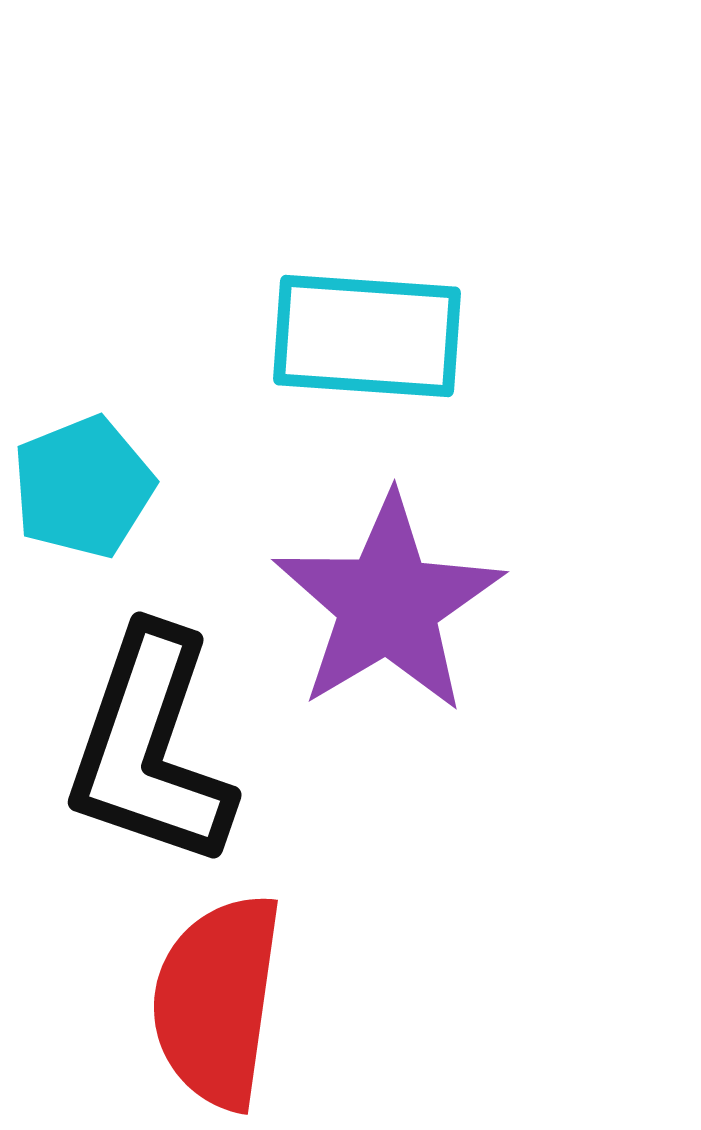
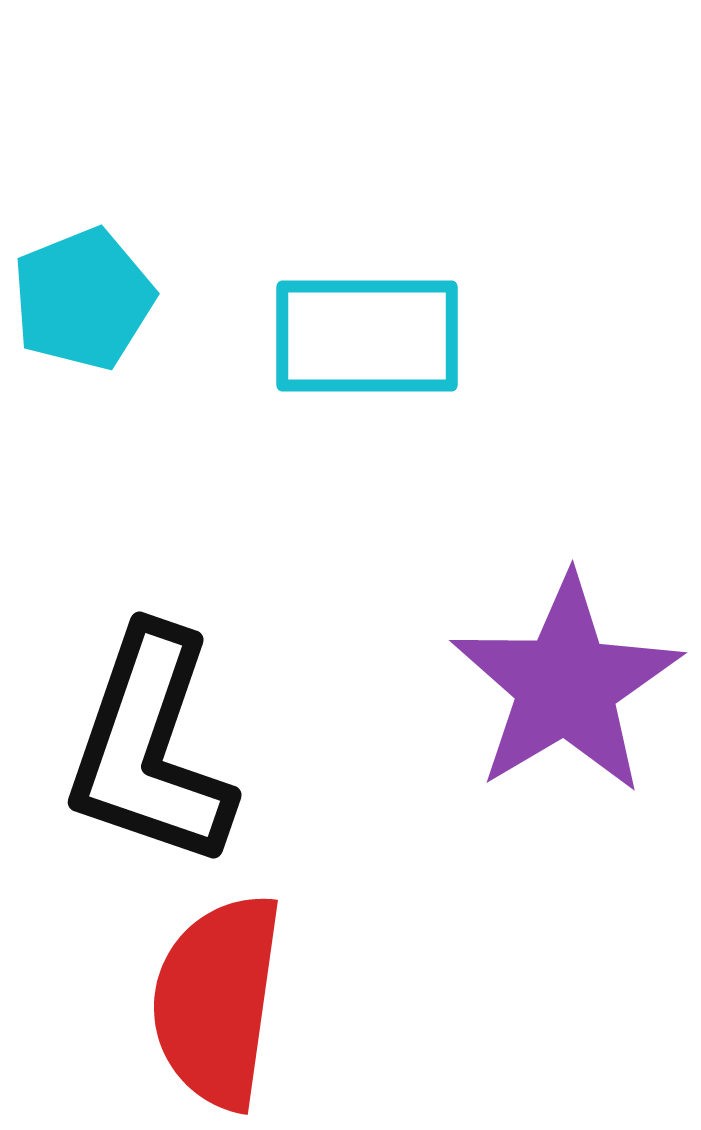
cyan rectangle: rotated 4 degrees counterclockwise
cyan pentagon: moved 188 px up
purple star: moved 178 px right, 81 px down
